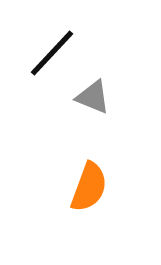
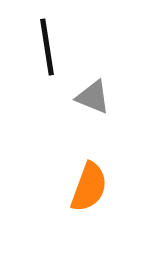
black line: moved 5 px left, 6 px up; rotated 52 degrees counterclockwise
